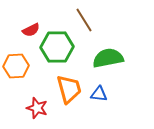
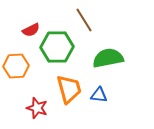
blue triangle: moved 1 px down
